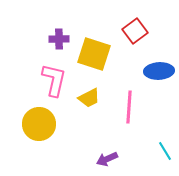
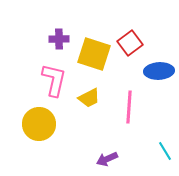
red square: moved 5 px left, 12 px down
